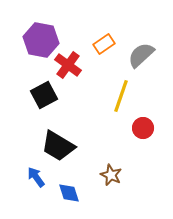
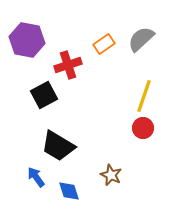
purple hexagon: moved 14 px left
gray semicircle: moved 16 px up
red cross: rotated 36 degrees clockwise
yellow line: moved 23 px right
blue diamond: moved 2 px up
